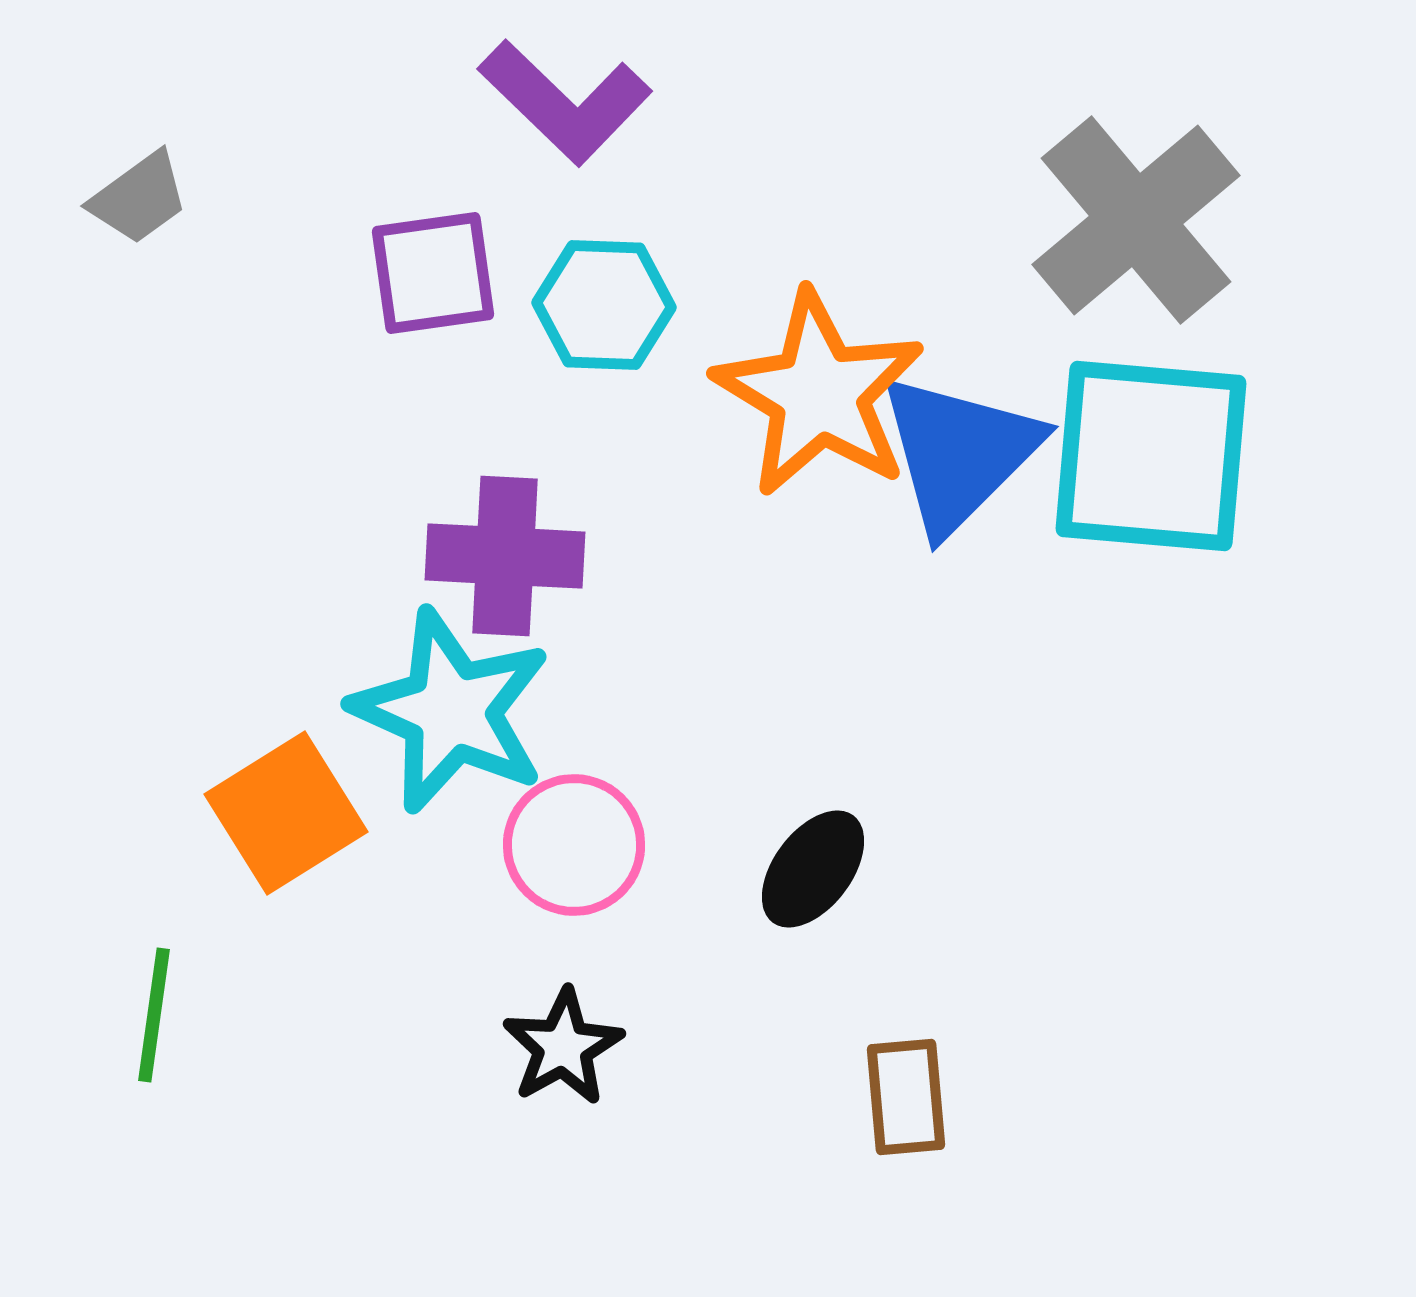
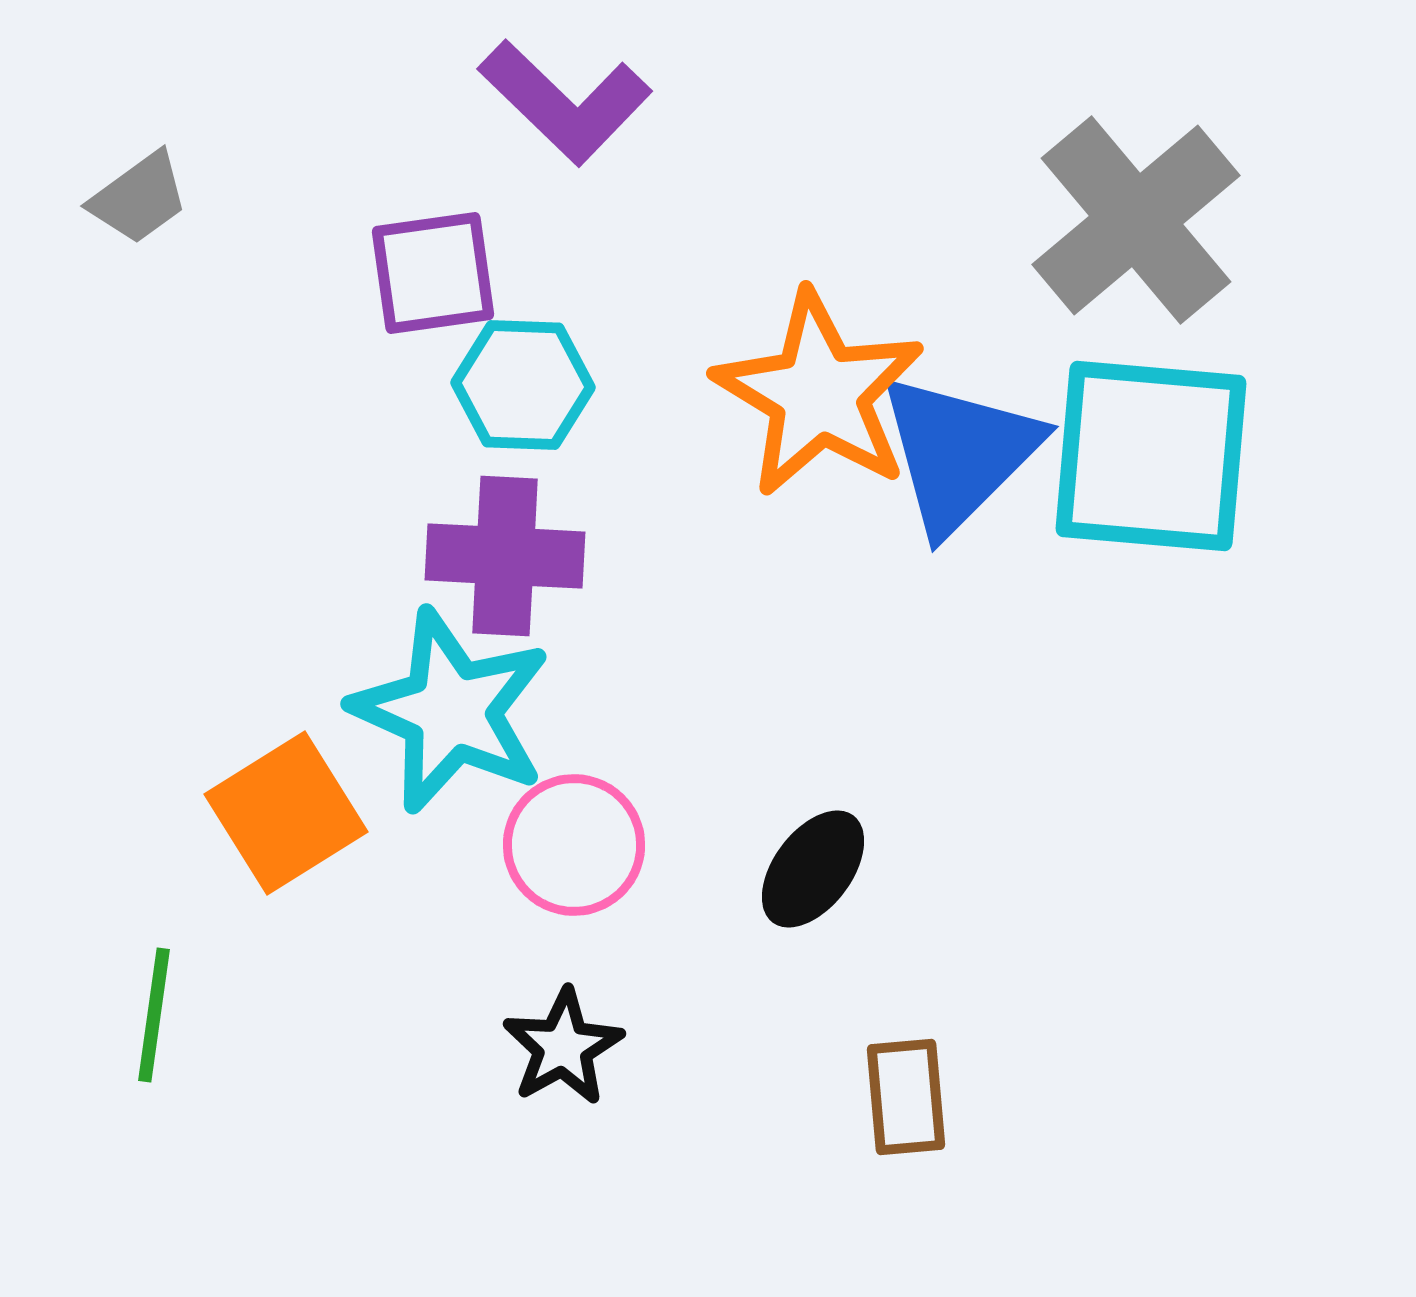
cyan hexagon: moved 81 px left, 80 px down
